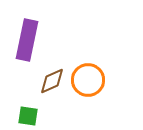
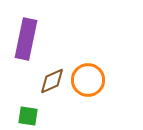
purple rectangle: moved 1 px left, 1 px up
